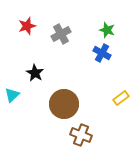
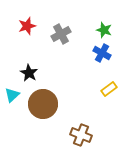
green star: moved 3 px left
black star: moved 6 px left
yellow rectangle: moved 12 px left, 9 px up
brown circle: moved 21 px left
